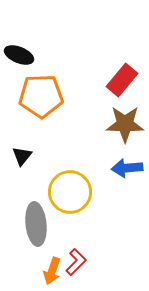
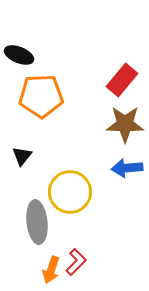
gray ellipse: moved 1 px right, 2 px up
orange arrow: moved 1 px left, 1 px up
